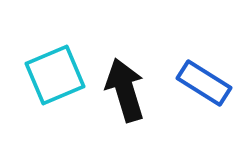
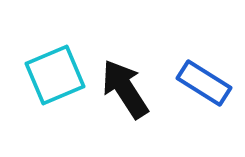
black arrow: moved 1 px up; rotated 16 degrees counterclockwise
